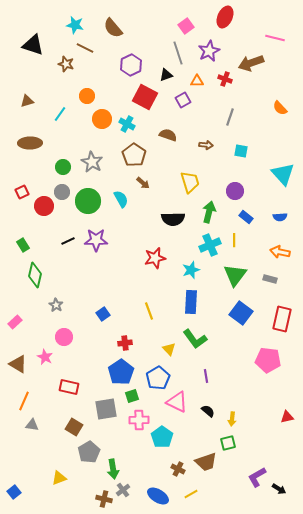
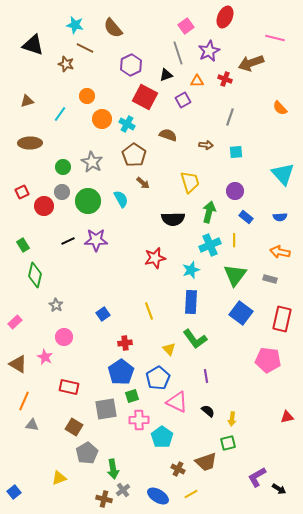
cyan square at (241, 151): moved 5 px left, 1 px down; rotated 16 degrees counterclockwise
gray pentagon at (89, 452): moved 2 px left, 1 px down
